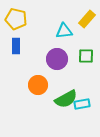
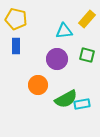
green square: moved 1 px right, 1 px up; rotated 14 degrees clockwise
